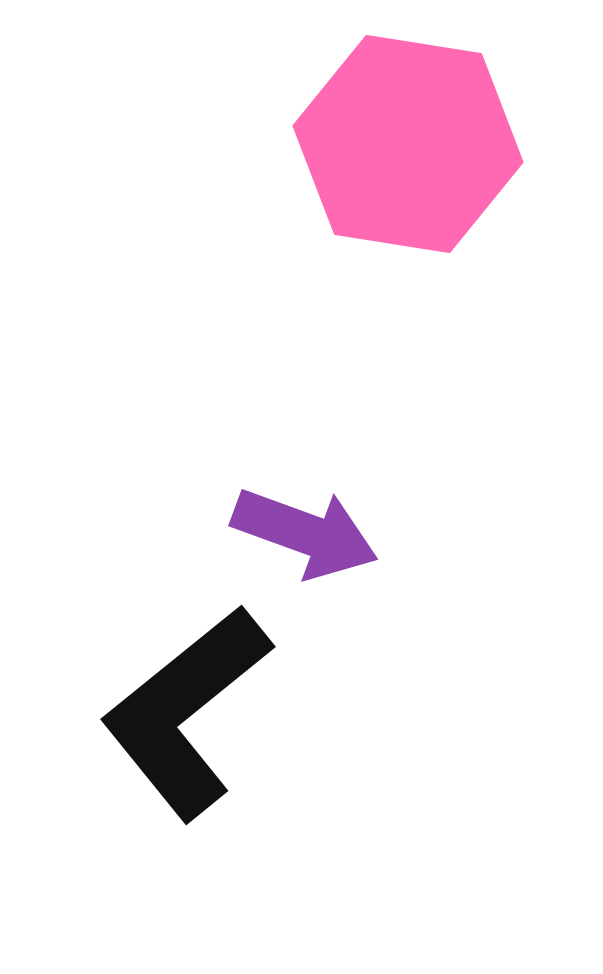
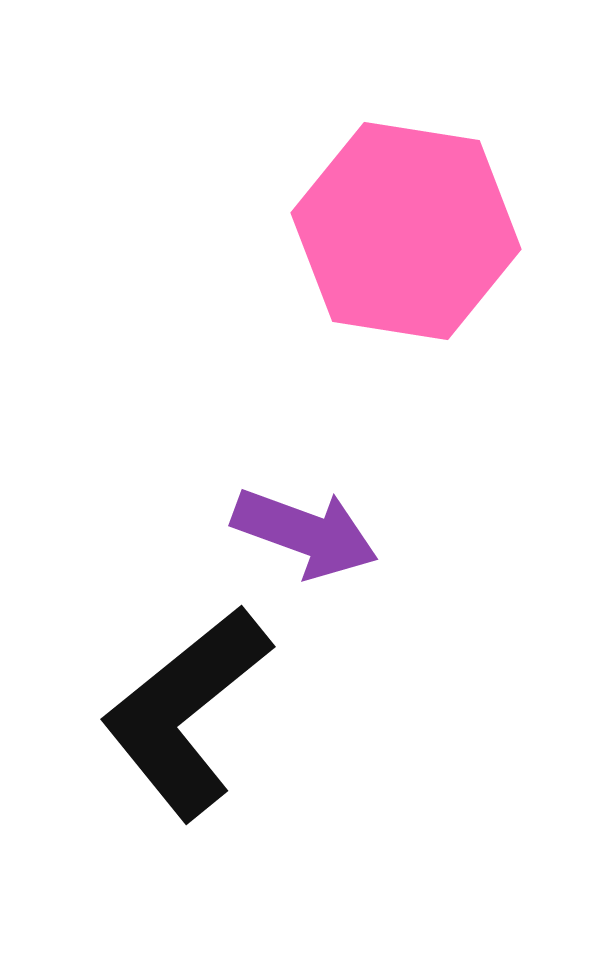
pink hexagon: moved 2 px left, 87 px down
